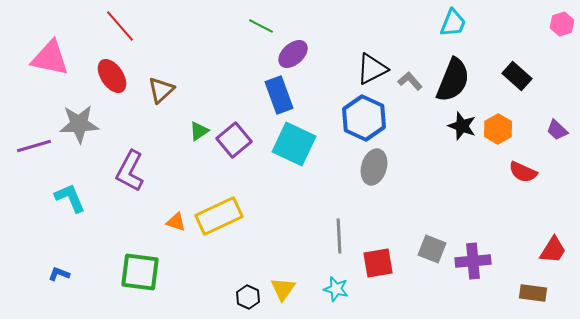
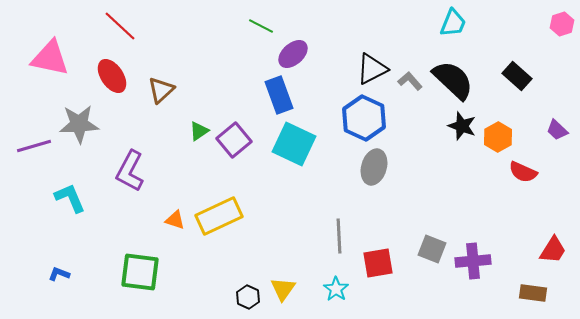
red line: rotated 6 degrees counterclockwise
black semicircle: rotated 69 degrees counterclockwise
orange hexagon: moved 8 px down
orange triangle: moved 1 px left, 2 px up
cyan star: rotated 20 degrees clockwise
